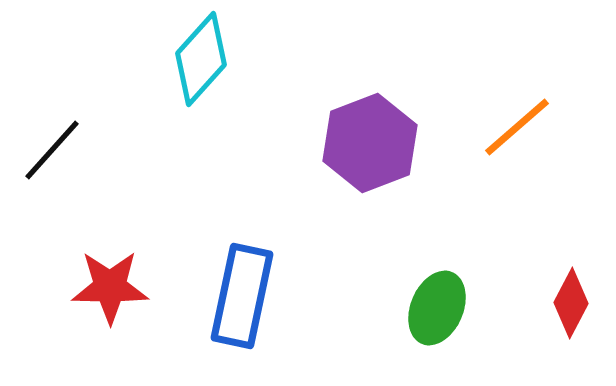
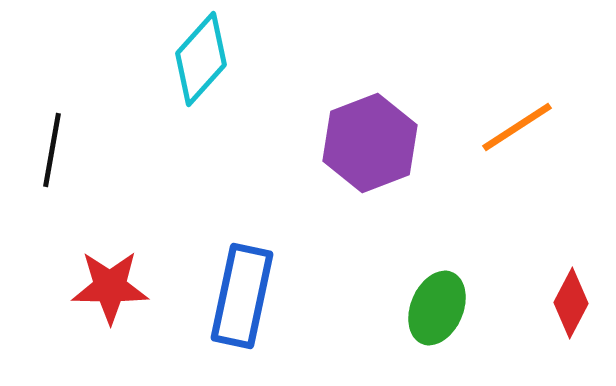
orange line: rotated 8 degrees clockwise
black line: rotated 32 degrees counterclockwise
